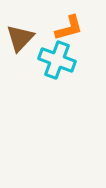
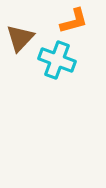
orange L-shape: moved 5 px right, 7 px up
